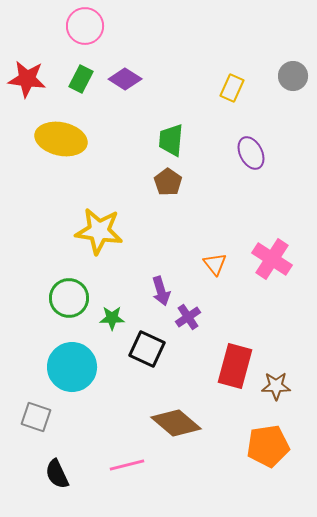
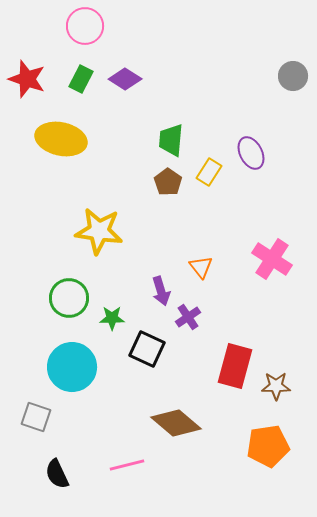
red star: rotated 12 degrees clockwise
yellow rectangle: moved 23 px left, 84 px down; rotated 8 degrees clockwise
orange triangle: moved 14 px left, 3 px down
